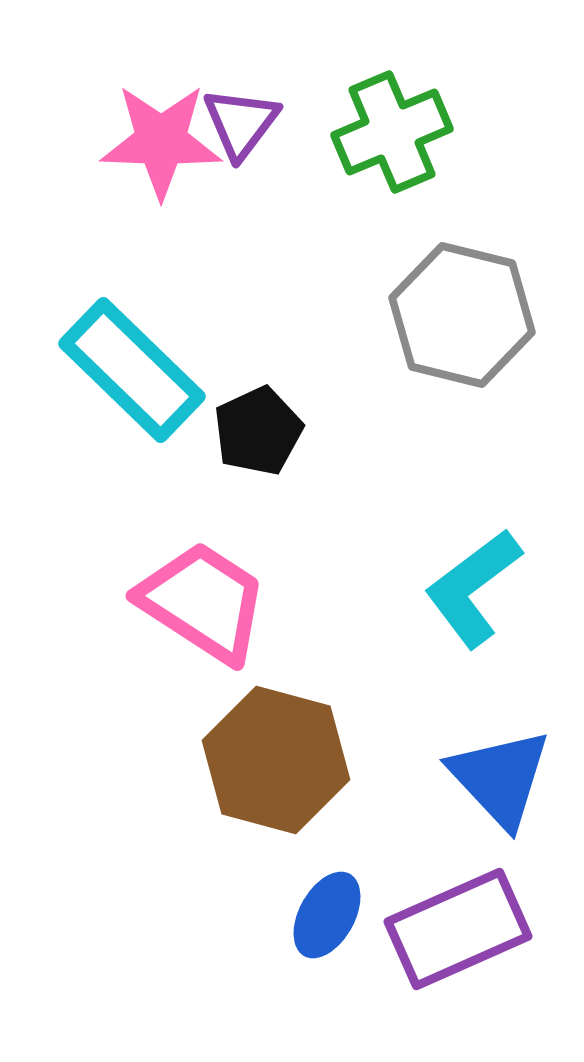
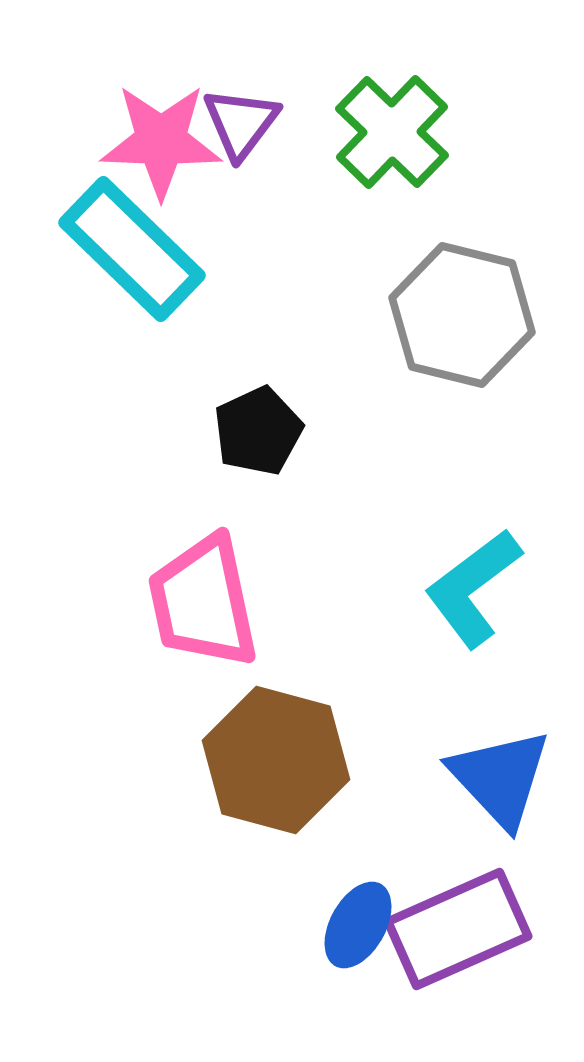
green cross: rotated 23 degrees counterclockwise
cyan rectangle: moved 121 px up
pink trapezoid: rotated 135 degrees counterclockwise
blue ellipse: moved 31 px right, 10 px down
